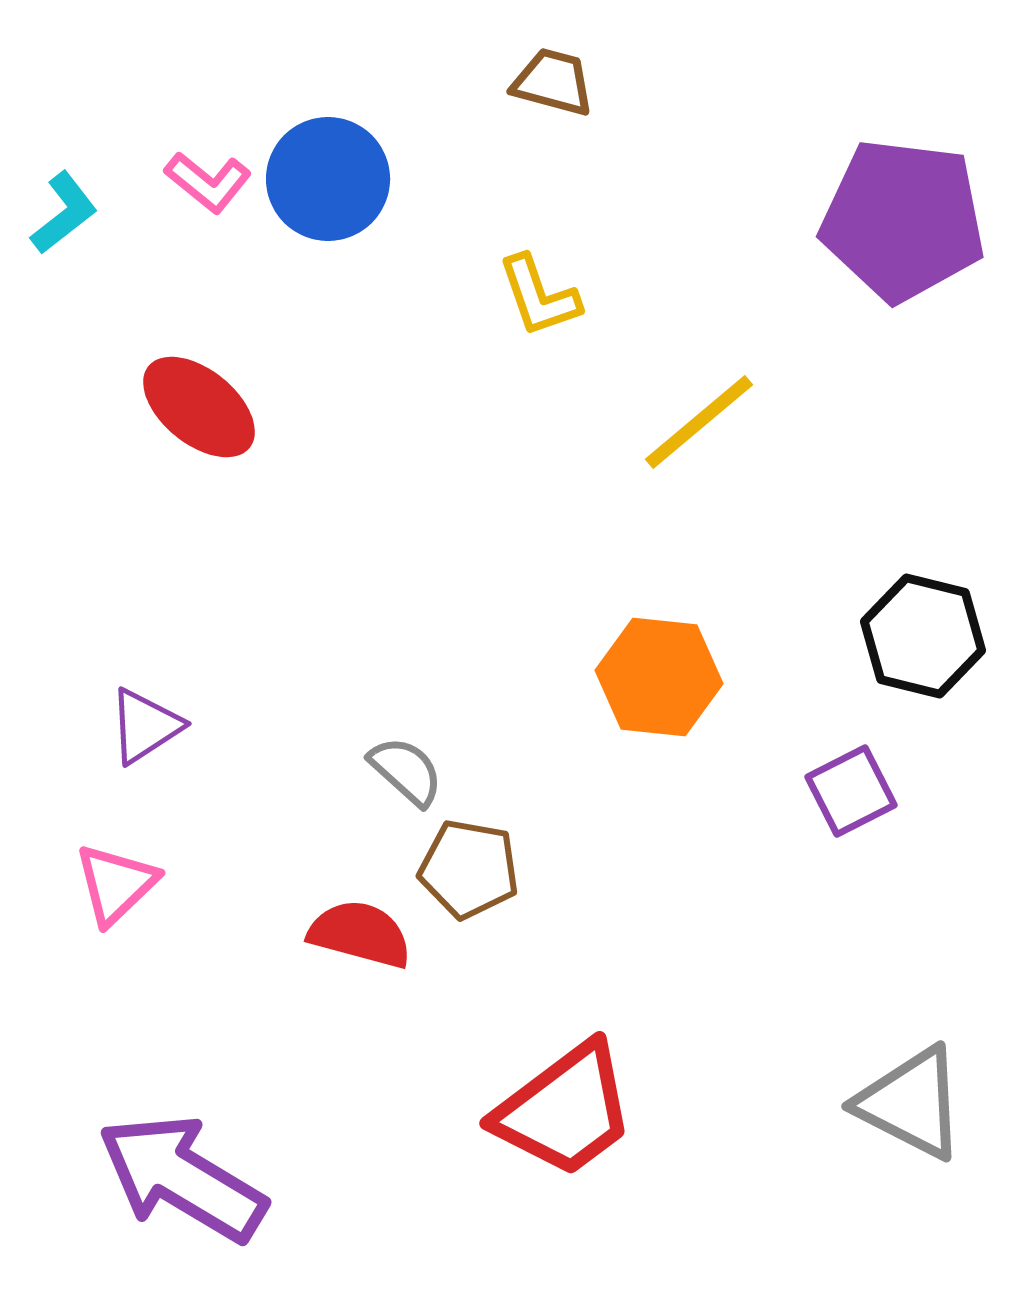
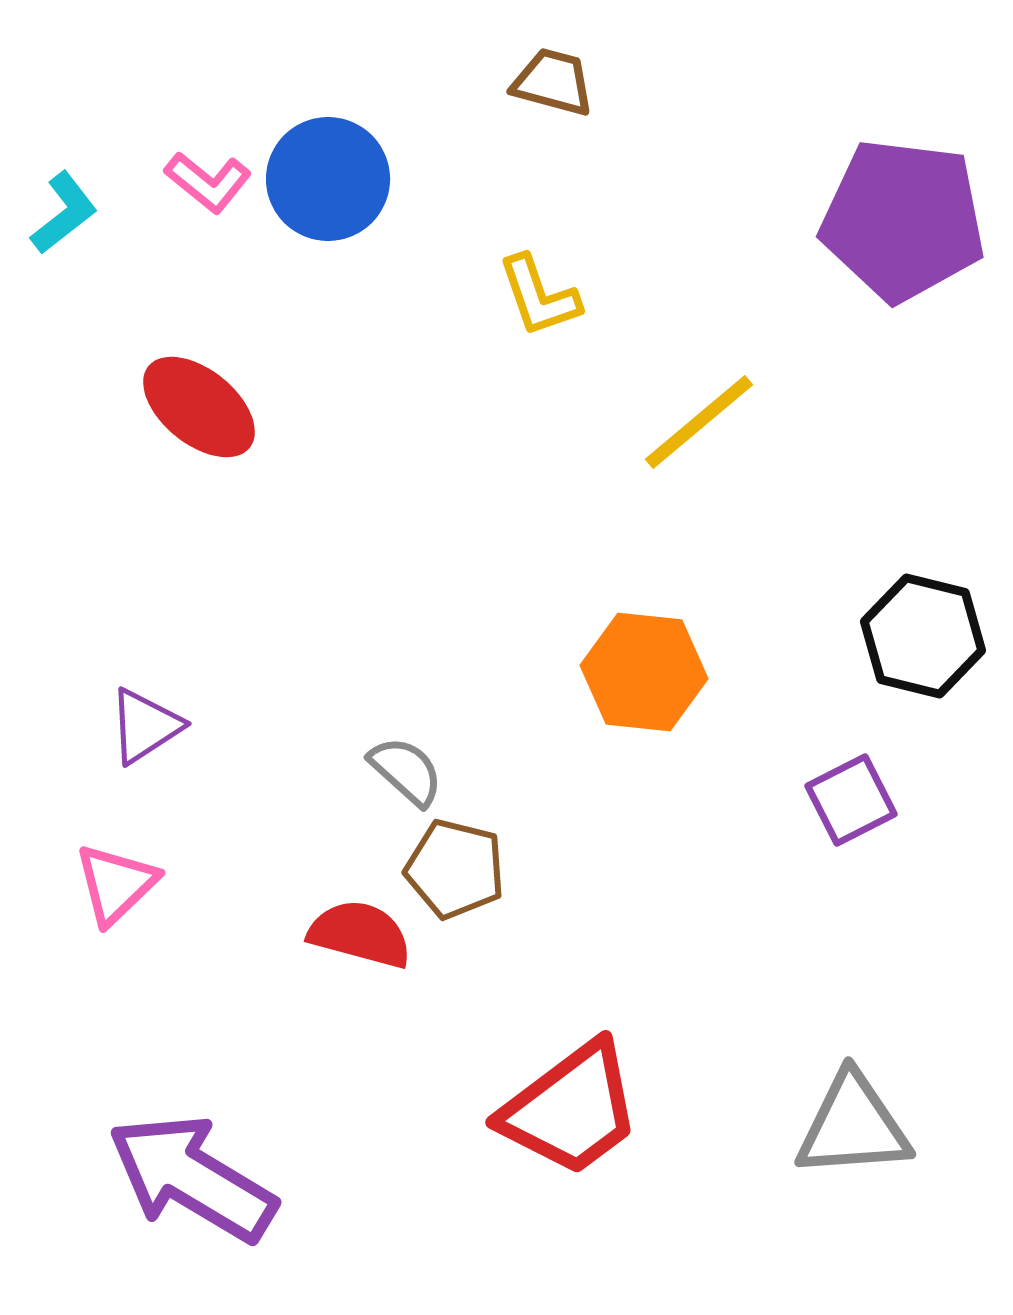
orange hexagon: moved 15 px left, 5 px up
purple square: moved 9 px down
brown pentagon: moved 14 px left; rotated 4 degrees clockwise
gray triangle: moved 58 px left, 23 px down; rotated 31 degrees counterclockwise
red trapezoid: moved 6 px right, 1 px up
purple arrow: moved 10 px right
